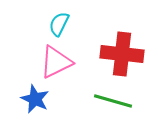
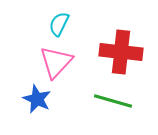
red cross: moved 1 px left, 2 px up
pink triangle: rotated 21 degrees counterclockwise
blue star: moved 2 px right
